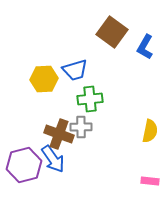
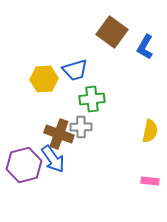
green cross: moved 2 px right
